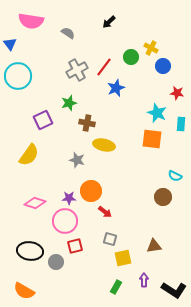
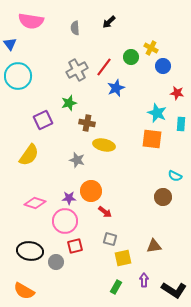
gray semicircle: moved 7 px right, 5 px up; rotated 128 degrees counterclockwise
